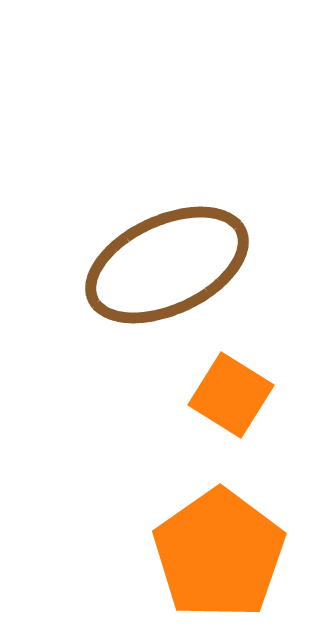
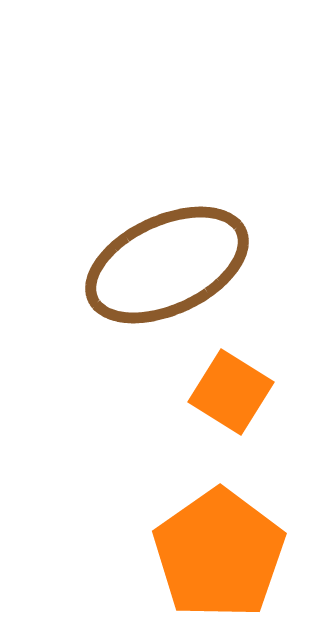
orange square: moved 3 px up
